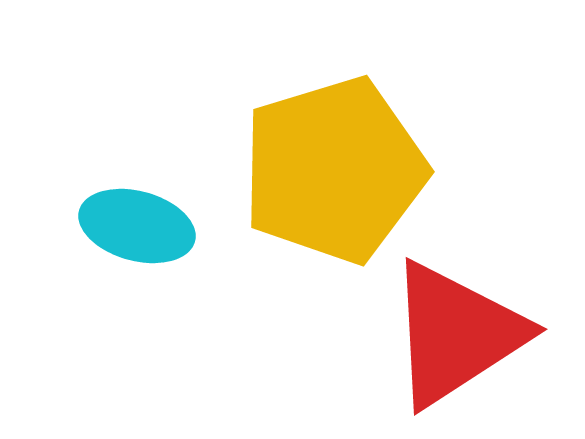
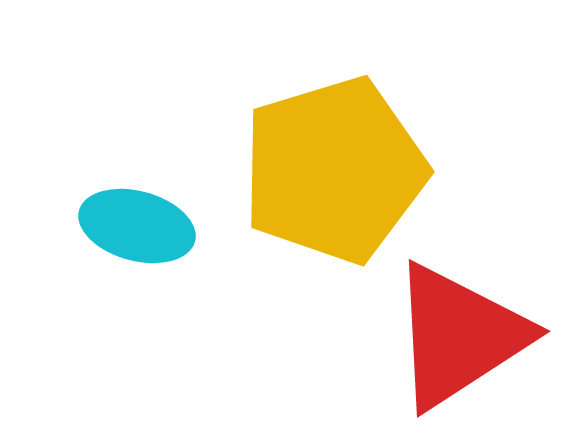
red triangle: moved 3 px right, 2 px down
